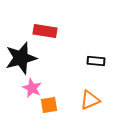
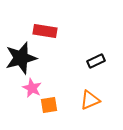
black rectangle: rotated 30 degrees counterclockwise
